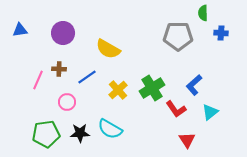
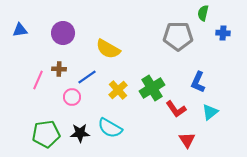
green semicircle: rotated 14 degrees clockwise
blue cross: moved 2 px right
blue L-shape: moved 4 px right, 3 px up; rotated 25 degrees counterclockwise
pink circle: moved 5 px right, 5 px up
cyan semicircle: moved 1 px up
